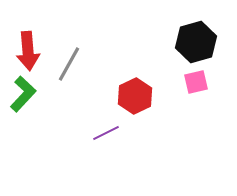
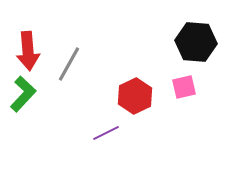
black hexagon: rotated 21 degrees clockwise
pink square: moved 12 px left, 5 px down
